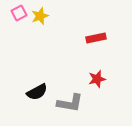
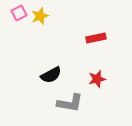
black semicircle: moved 14 px right, 17 px up
